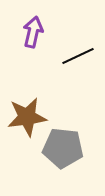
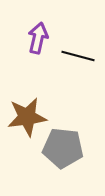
purple arrow: moved 5 px right, 6 px down
black line: rotated 40 degrees clockwise
